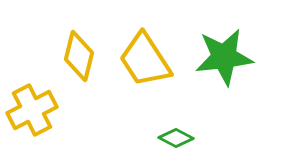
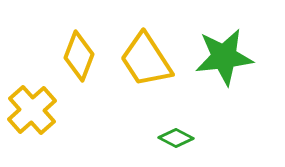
yellow diamond: rotated 6 degrees clockwise
yellow trapezoid: moved 1 px right
yellow cross: rotated 15 degrees counterclockwise
